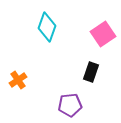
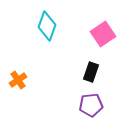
cyan diamond: moved 1 px up
purple pentagon: moved 21 px right
